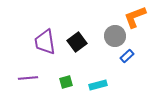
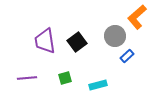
orange L-shape: moved 2 px right; rotated 20 degrees counterclockwise
purple trapezoid: moved 1 px up
purple line: moved 1 px left
green square: moved 1 px left, 4 px up
